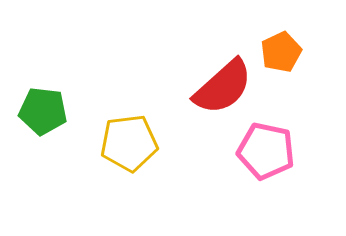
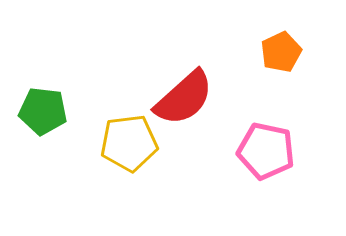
red semicircle: moved 39 px left, 11 px down
